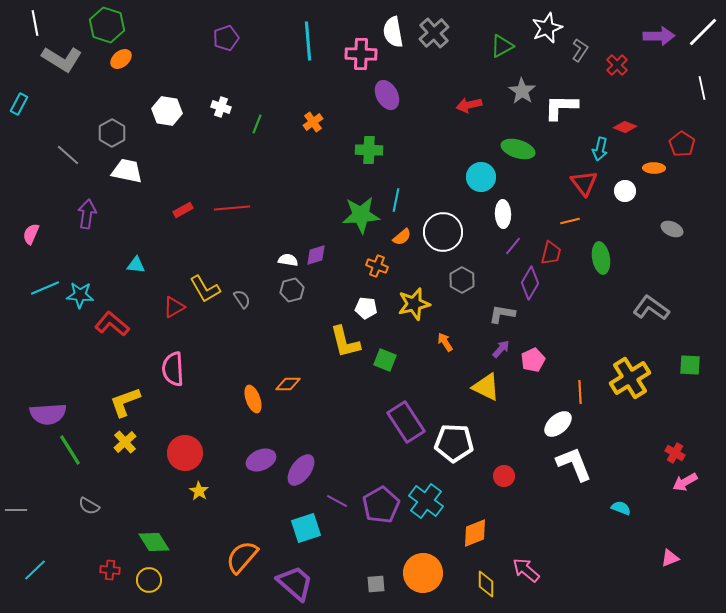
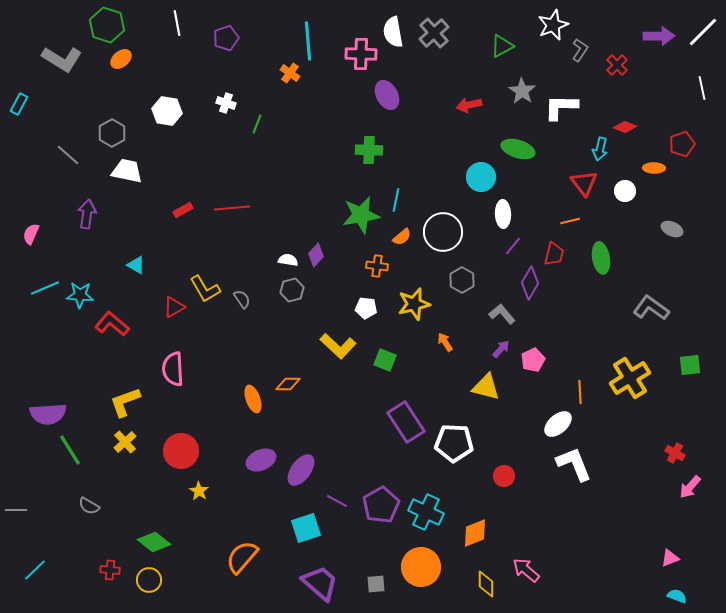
white line at (35, 23): moved 142 px right
white star at (547, 28): moved 6 px right, 3 px up
white cross at (221, 107): moved 5 px right, 4 px up
orange cross at (313, 122): moved 23 px left, 49 px up; rotated 18 degrees counterclockwise
red pentagon at (682, 144): rotated 20 degrees clockwise
green star at (361, 215): rotated 6 degrees counterclockwise
red trapezoid at (551, 253): moved 3 px right, 1 px down
purple diamond at (316, 255): rotated 30 degrees counterclockwise
cyan triangle at (136, 265): rotated 24 degrees clockwise
orange cross at (377, 266): rotated 15 degrees counterclockwise
gray L-shape at (502, 314): rotated 40 degrees clockwise
yellow L-shape at (345, 342): moved 7 px left, 4 px down; rotated 33 degrees counterclockwise
green square at (690, 365): rotated 10 degrees counterclockwise
yellow triangle at (486, 387): rotated 12 degrees counterclockwise
red circle at (185, 453): moved 4 px left, 2 px up
pink arrow at (685, 482): moved 5 px right, 5 px down; rotated 20 degrees counterclockwise
cyan cross at (426, 501): moved 11 px down; rotated 12 degrees counterclockwise
cyan semicircle at (621, 508): moved 56 px right, 88 px down
green diamond at (154, 542): rotated 20 degrees counterclockwise
orange circle at (423, 573): moved 2 px left, 6 px up
purple trapezoid at (295, 583): moved 25 px right
